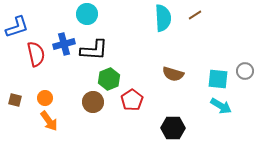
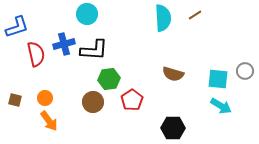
green hexagon: rotated 15 degrees clockwise
